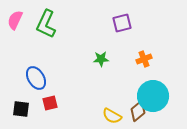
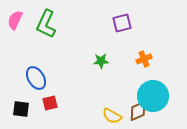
green star: moved 2 px down
brown diamond: rotated 15 degrees clockwise
